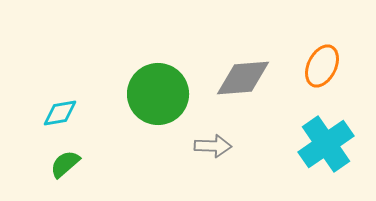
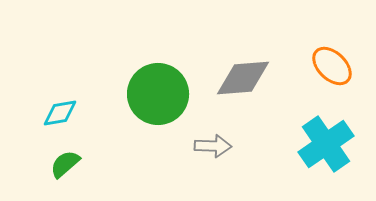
orange ellipse: moved 10 px right; rotated 72 degrees counterclockwise
